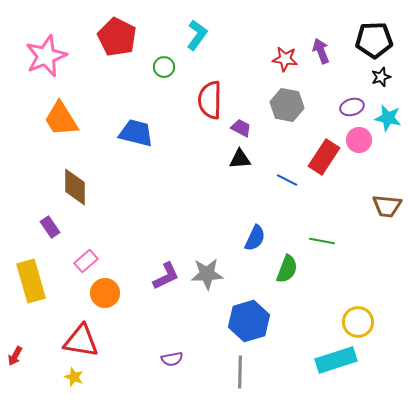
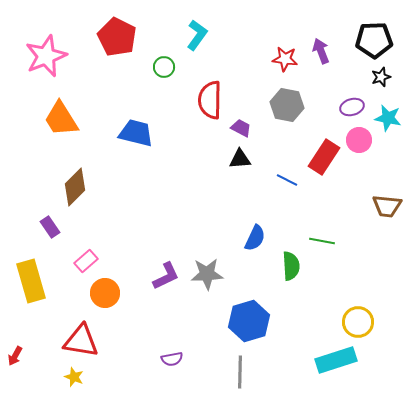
brown diamond: rotated 45 degrees clockwise
green semicircle: moved 4 px right, 3 px up; rotated 24 degrees counterclockwise
